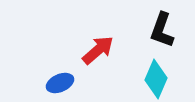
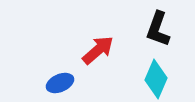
black L-shape: moved 4 px left, 1 px up
